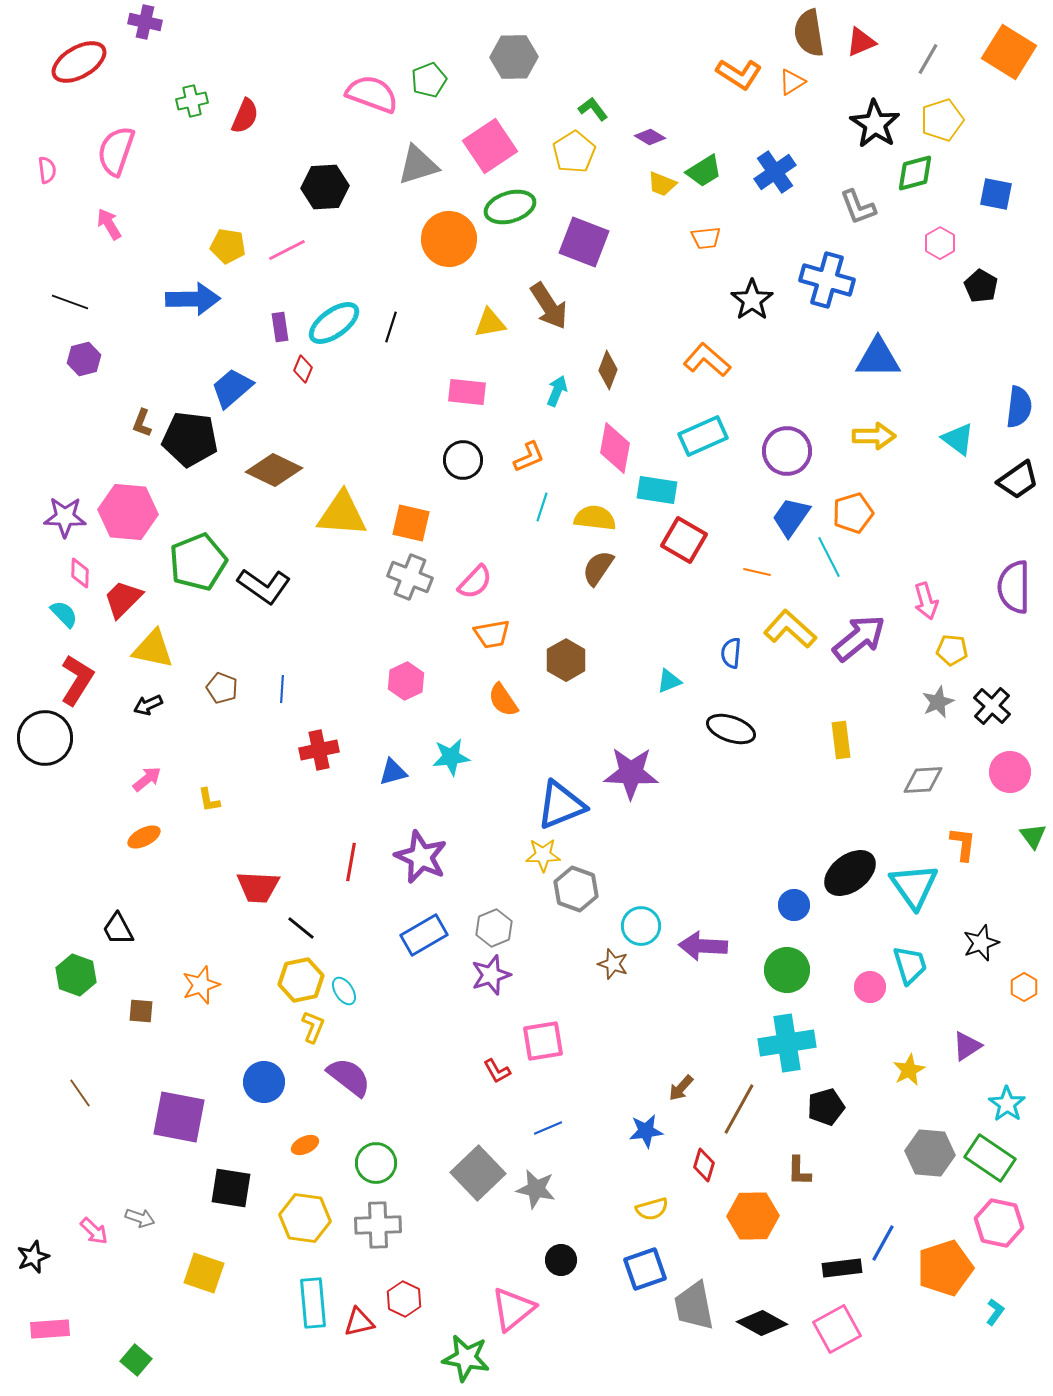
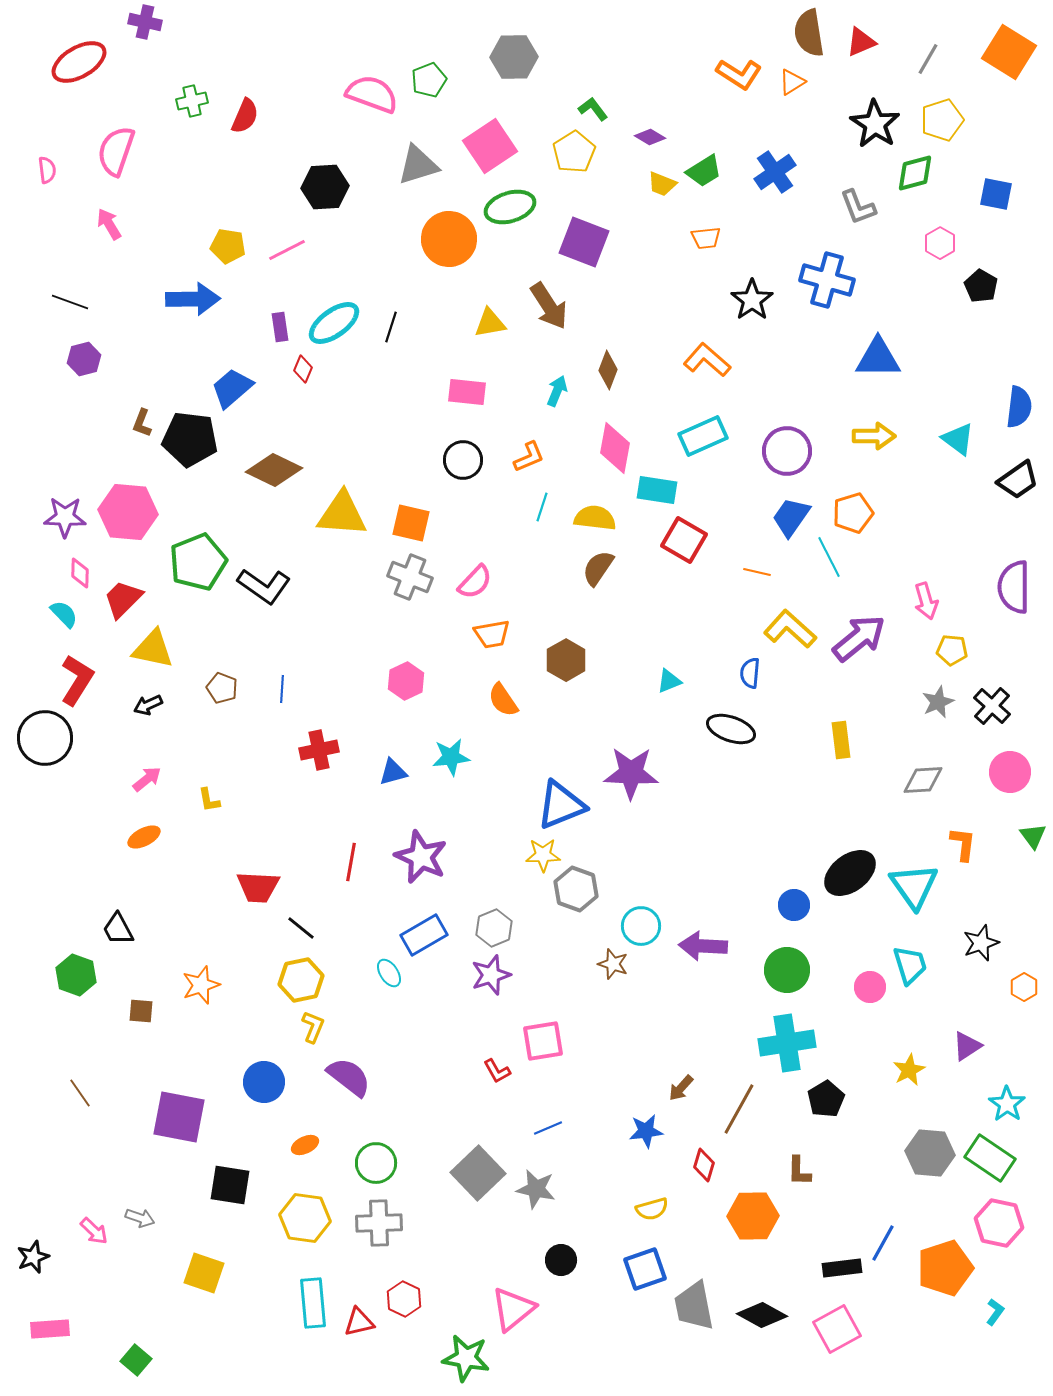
blue semicircle at (731, 653): moved 19 px right, 20 px down
cyan ellipse at (344, 991): moved 45 px right, 18 px up
black pentagon at (826, 1107): moved 8 px up; rotated 15 degrees counterclockwise
black square at (231, 1188): moved 1 px left, 3 px up
gray cross at (378, 1225): moved 1 px right, 2 px up
black diamond at (762, 1323): moved 8 px up
